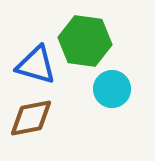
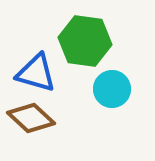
blue triangle: moved 8 px down
brown diamond: rotated 54 degrees clockwise
